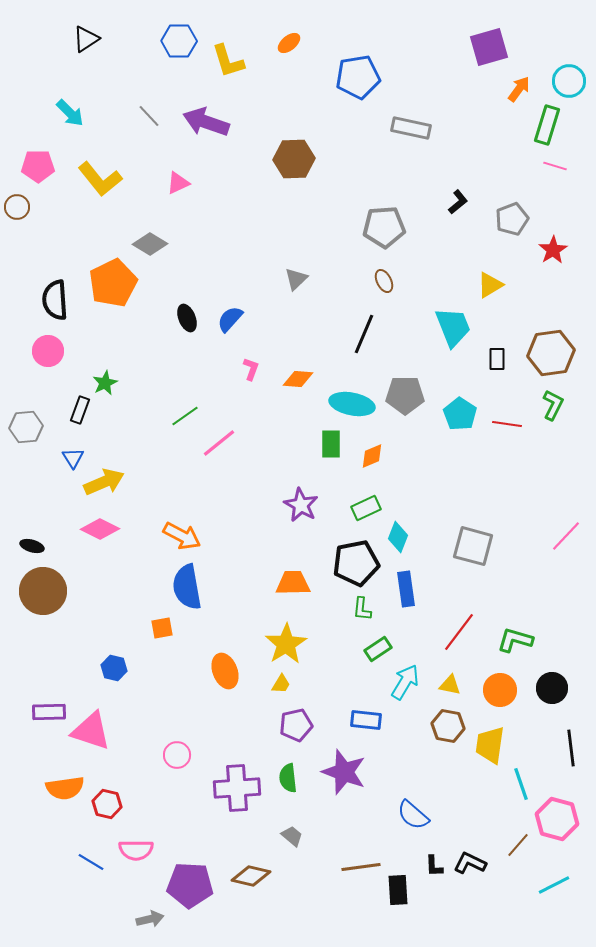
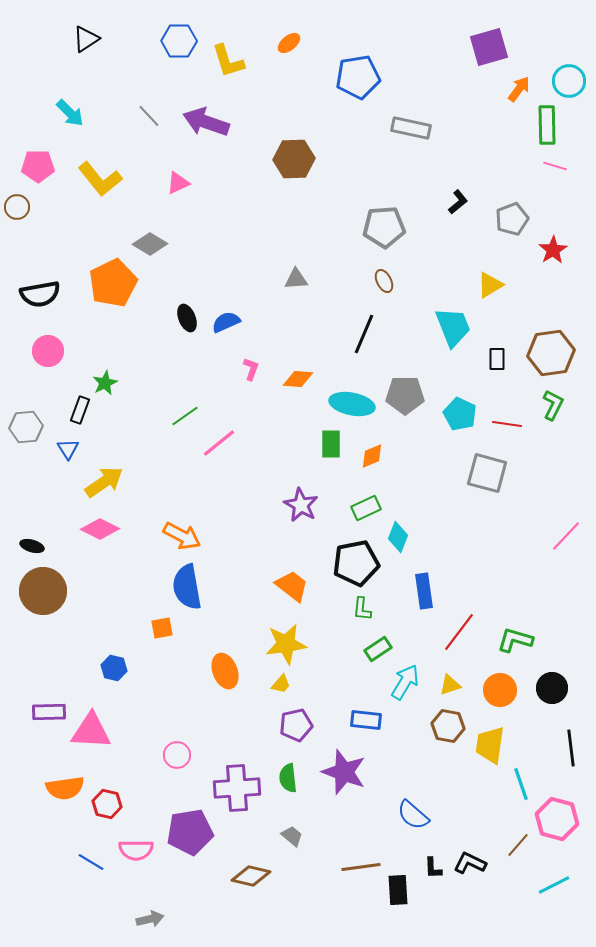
green rectangle at (547, 125): rotated 18 degrees counterclockwise
gray triangle at (296, 279): rotated 40 degrees clockwise
black semicircle at (55, 300): moved 15 px left, 6 px up; rotated 96 degrees counterclockwise
blue semicircle at (230, 319): moved 4 px left, 3 px down; rotated 24 degrees clockwise
cyan pentagon at (460, 414): rotated 8 degrees counterclockwise
blue triangle at (73, 458): moved 5 px left, 9 px up
yellow arrow at (104, 482): rotated 12 degrees counterclockwise
gray square at (473, 546): moved 14 px right, 73 px up
orange trapezoid at (293, 583): moved 1 px left, 3 px down; rotated 39 degrees clockwise
blue rectangle at (406, 589): moved 18 px right, 2 px down
yellow star at (286, 644): rotated 24 degrees clockwise
yellow trapezoid at (281, 684): rotated 10 degrees clockwise
yellow triangle at (450, 685): rotated 30 degrees counterclockwise
pink triangle at (91, 731): rotated 15 degrees counterclockwise
black L-shape at (434, 866): moved 1 px left, 2 px down
purple pentagon at (190, 885): moved 53 px up; rotated 12 degrees counterclockwise
